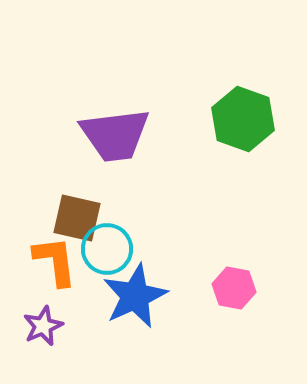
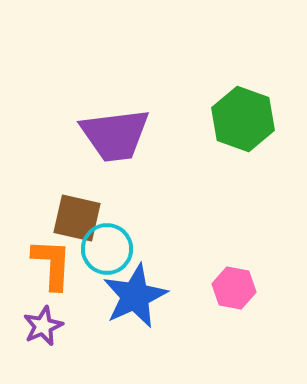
orange L-shape: moved 3 px left, 3 px down; rotated 10 degrees clockwise
